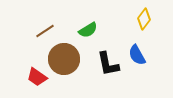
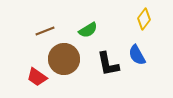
brown line: rotated 12 degrees clockwise
